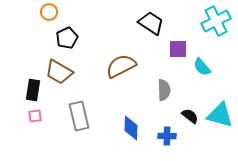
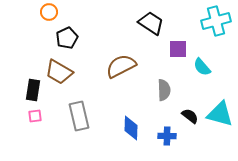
cyan cross: rotated 12 degrees clockwise
cyan triangle: moved 1 px up
